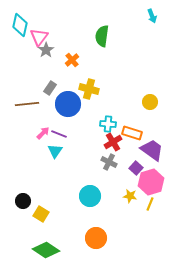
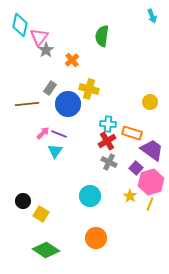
red cross: moved 6 px left, 1 px up
yellow star: rotated 24 degrees clockwise
